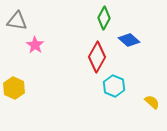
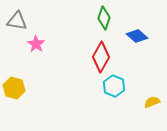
green diamond: rotated 10 degrees counterclockwise
blue diamond: moved 8 px right, 4 px up
pink star: moved 1 px right, 1 px up
red diamond: moved 4 px right
yellow hexagon: rotated 10 degrees counterclockwise
yellow semicircle: rotated 63 degrees counterclockwise
